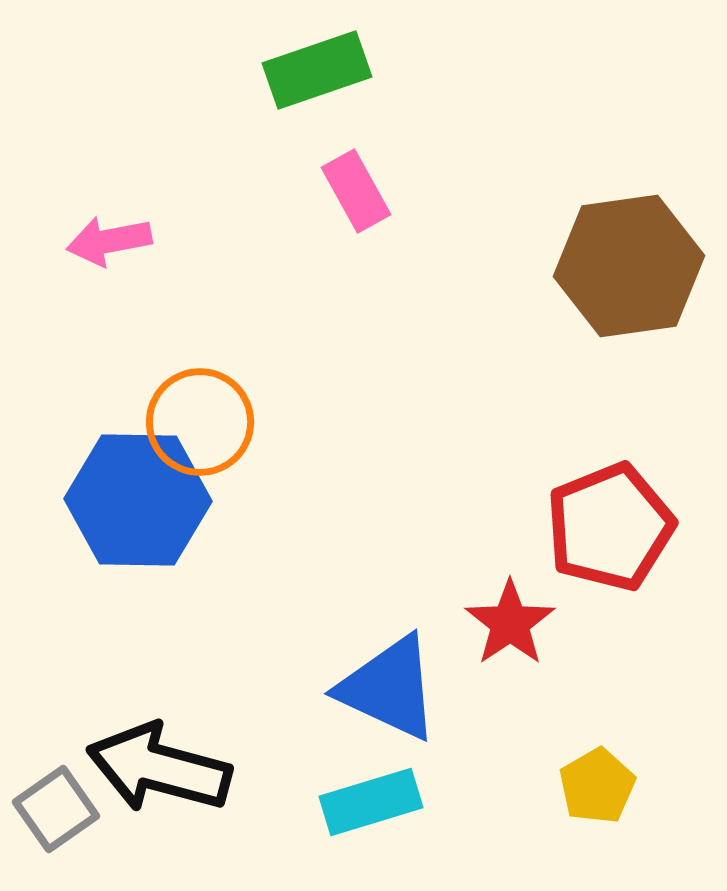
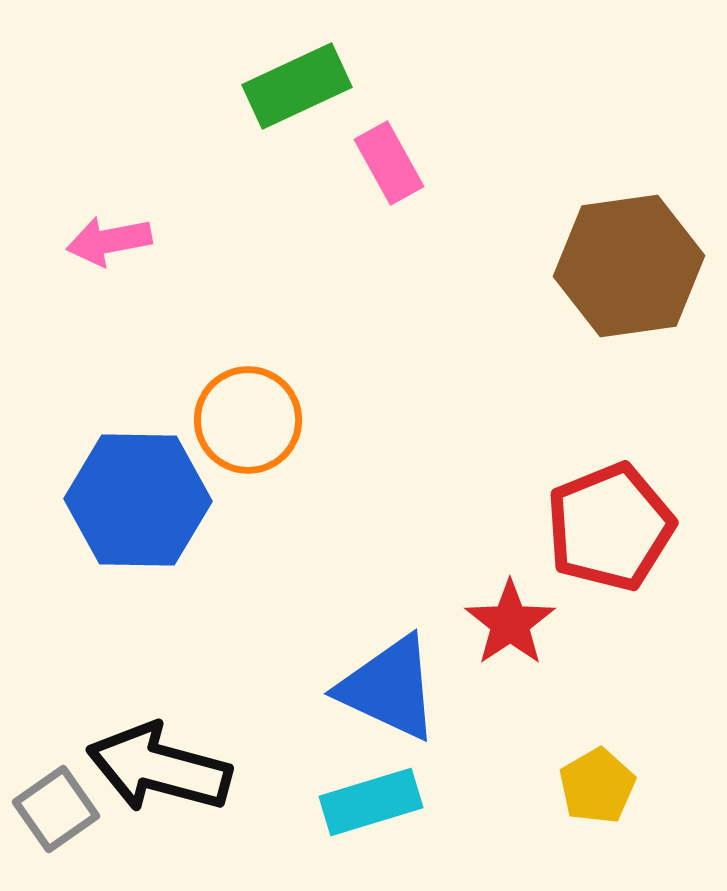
green rectangle: moved 20 px left, 16 px down; rotated 6 degrees counterclockwise
pink rectangle: moved 33 px right, 28 px up
orange circle: moved 48 px right, 2 px up
